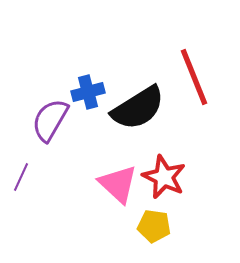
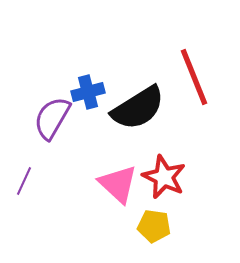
purple semicircle: moved 2 px right, 2 px up
purple line: moved 3 px right, 4 px down
